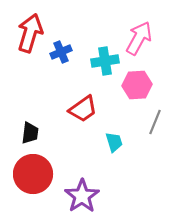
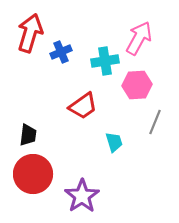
red trapezoid: moved 3 px up
black trapezoid: moved 2 px left, 2 px down
